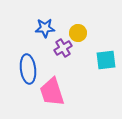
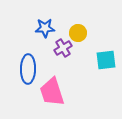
blue ellipse: rotated 8 degrees clockwise
